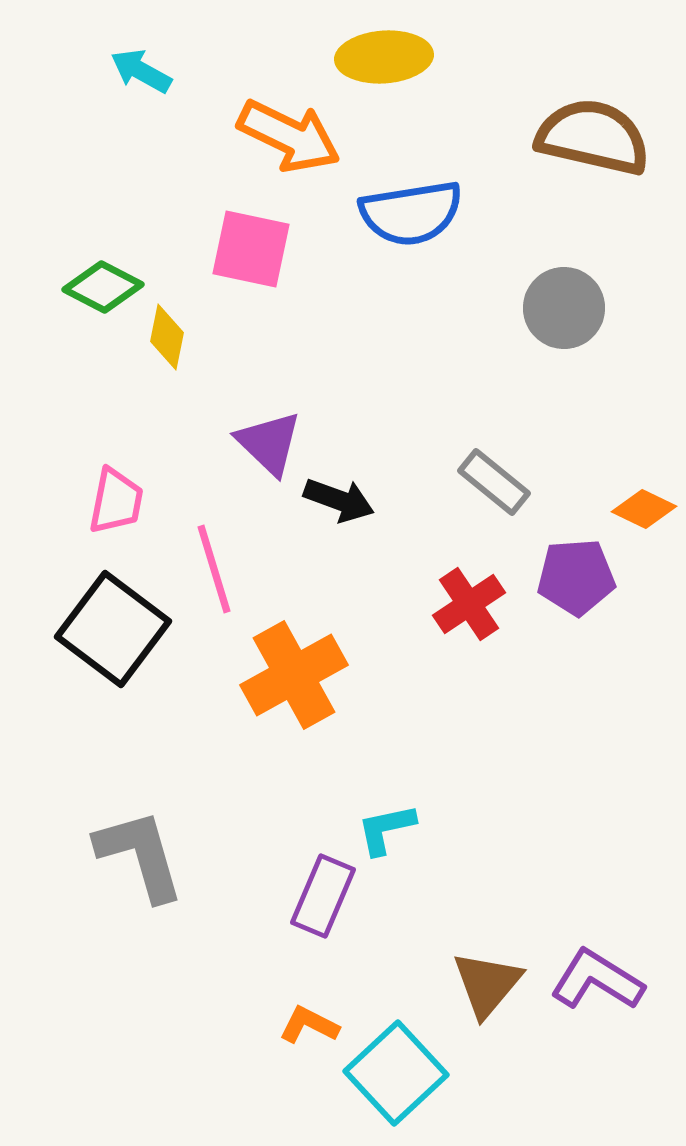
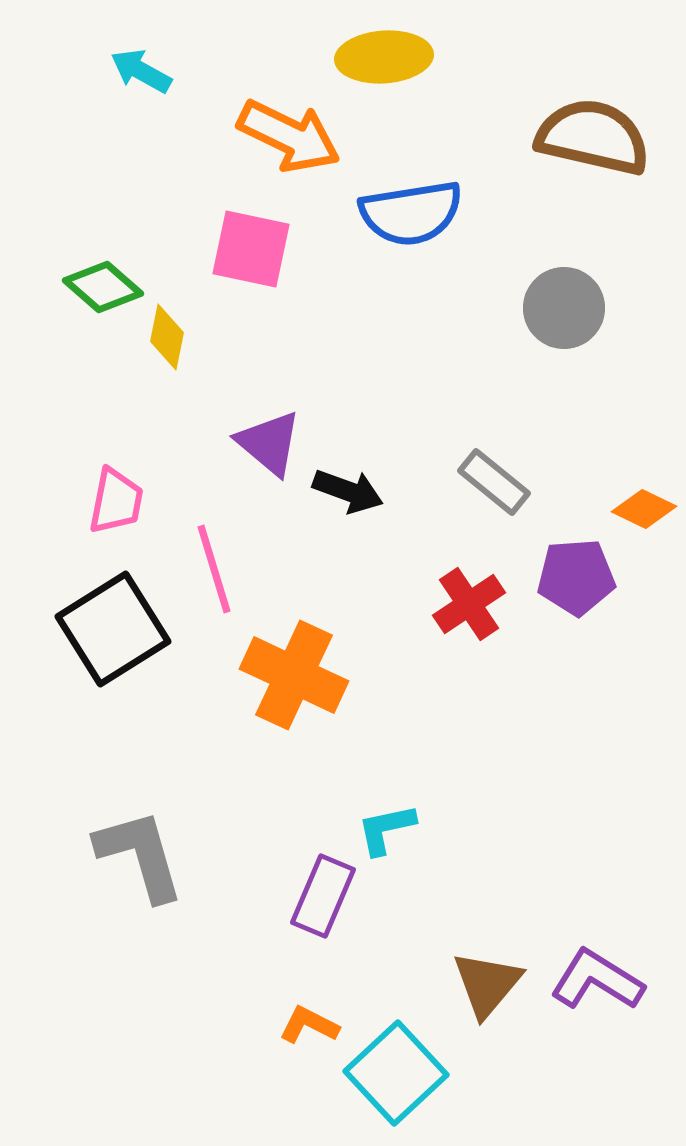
green diamond: rotated 14 degrees clockwise
purple triangle: rotated 4 degrees counterclockwise
black arrow: moved 9 px right, 9 px up
black square: rotated 21 degrees clockwise
orange cross: rotated 36 degrees counterclockwise
